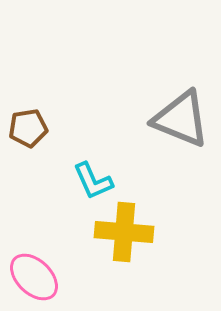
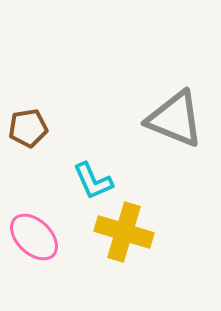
gray triangle: moved 6 px left
yellow cross: rotated 12 degrees clockwise
pink ellipse: moved 40 px up
